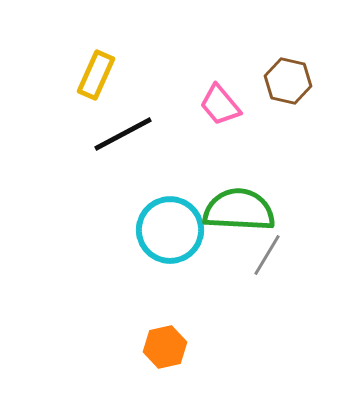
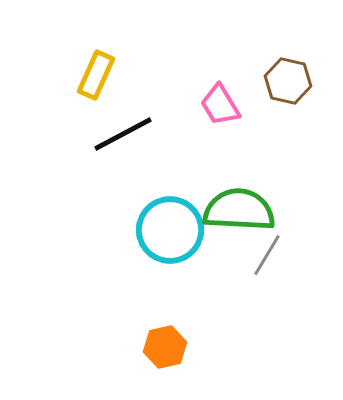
pink trapezoid: rotated 9 degrees clockwise
